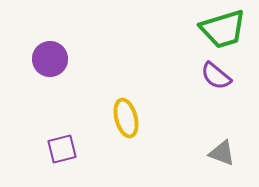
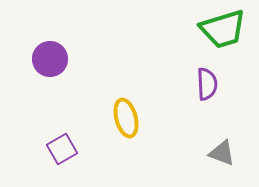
purple semicircle: moved 9 px left, 8 px down; rotated 132 degrees counterclockwise
purple square: rotated 16 degrees counterclockwise
